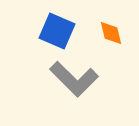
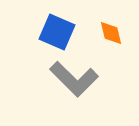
blue square: moved 1 px down
